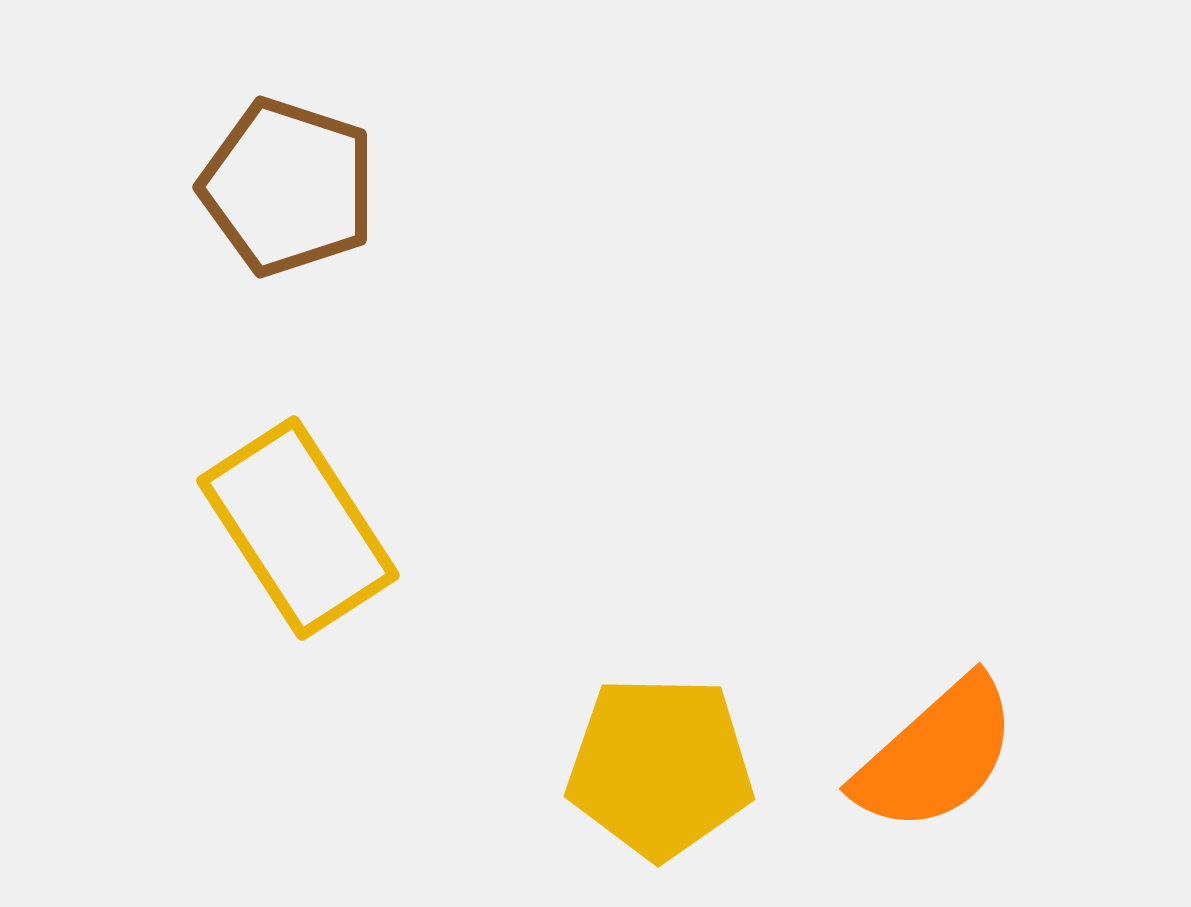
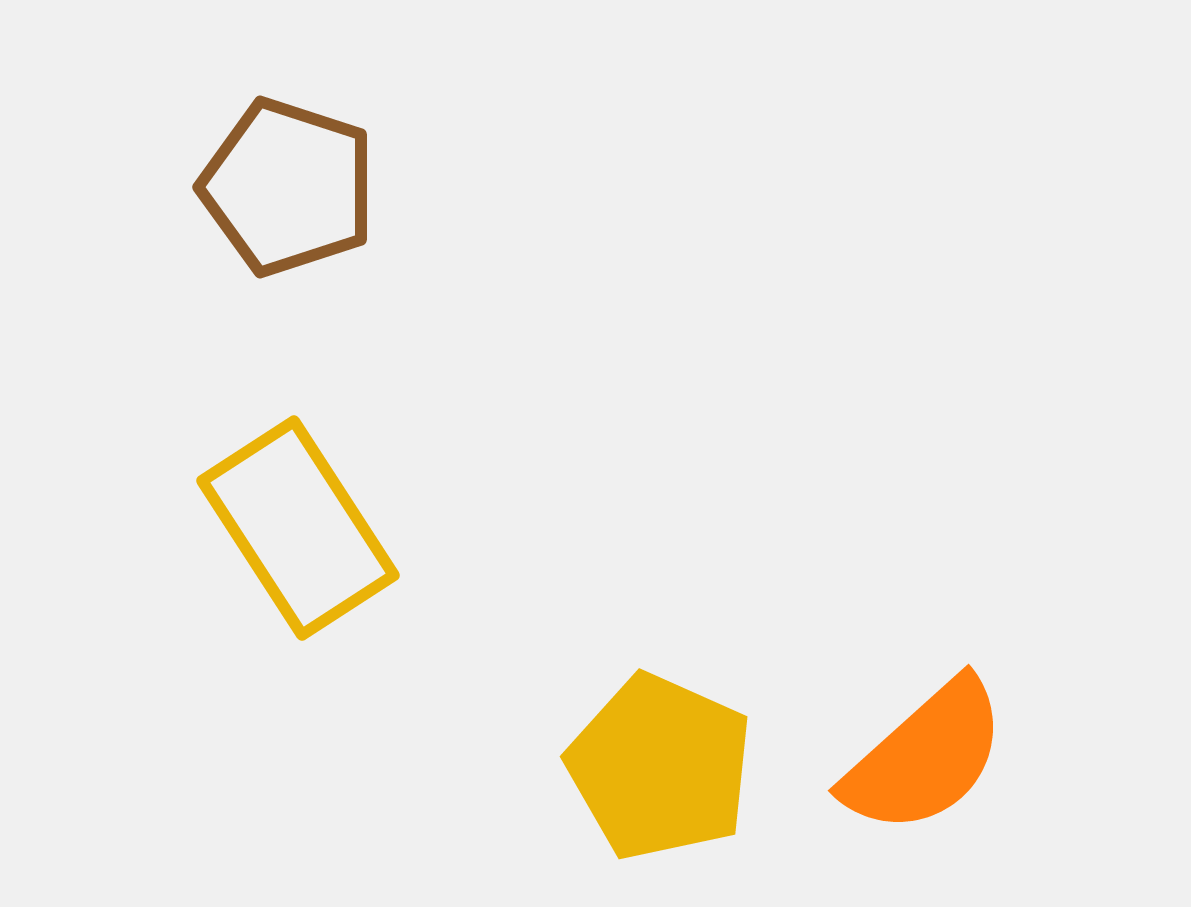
orange semicircle: moved 11 px left, 2 px down
yellow pentagon: rotated 23 degrees clockwise
